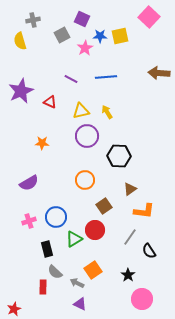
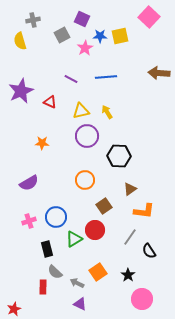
orange square: moved 5 px right, 2 px down
